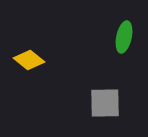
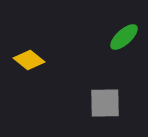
green ellipse: rotated 36 degrees clockwise
